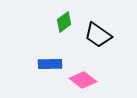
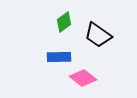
blue rectangle: moved 9 px right, 7 px up
pink diamond: moved 2 px up
